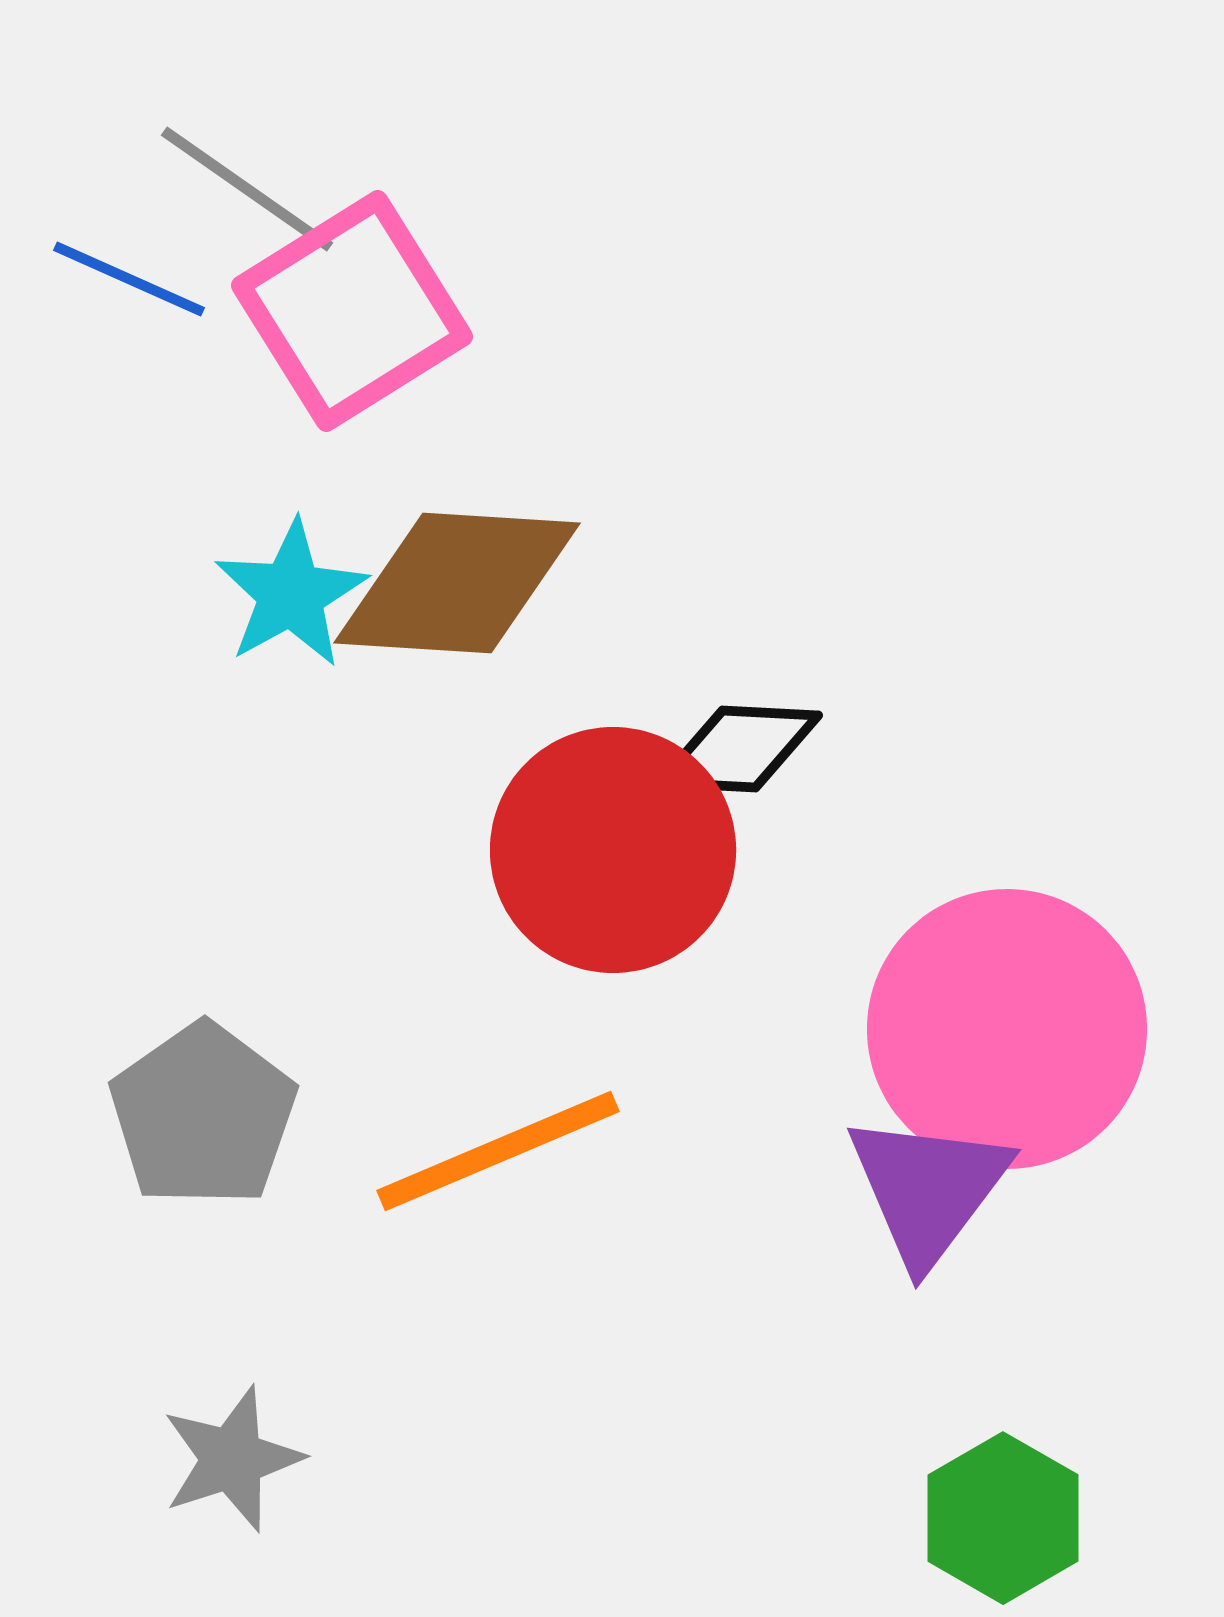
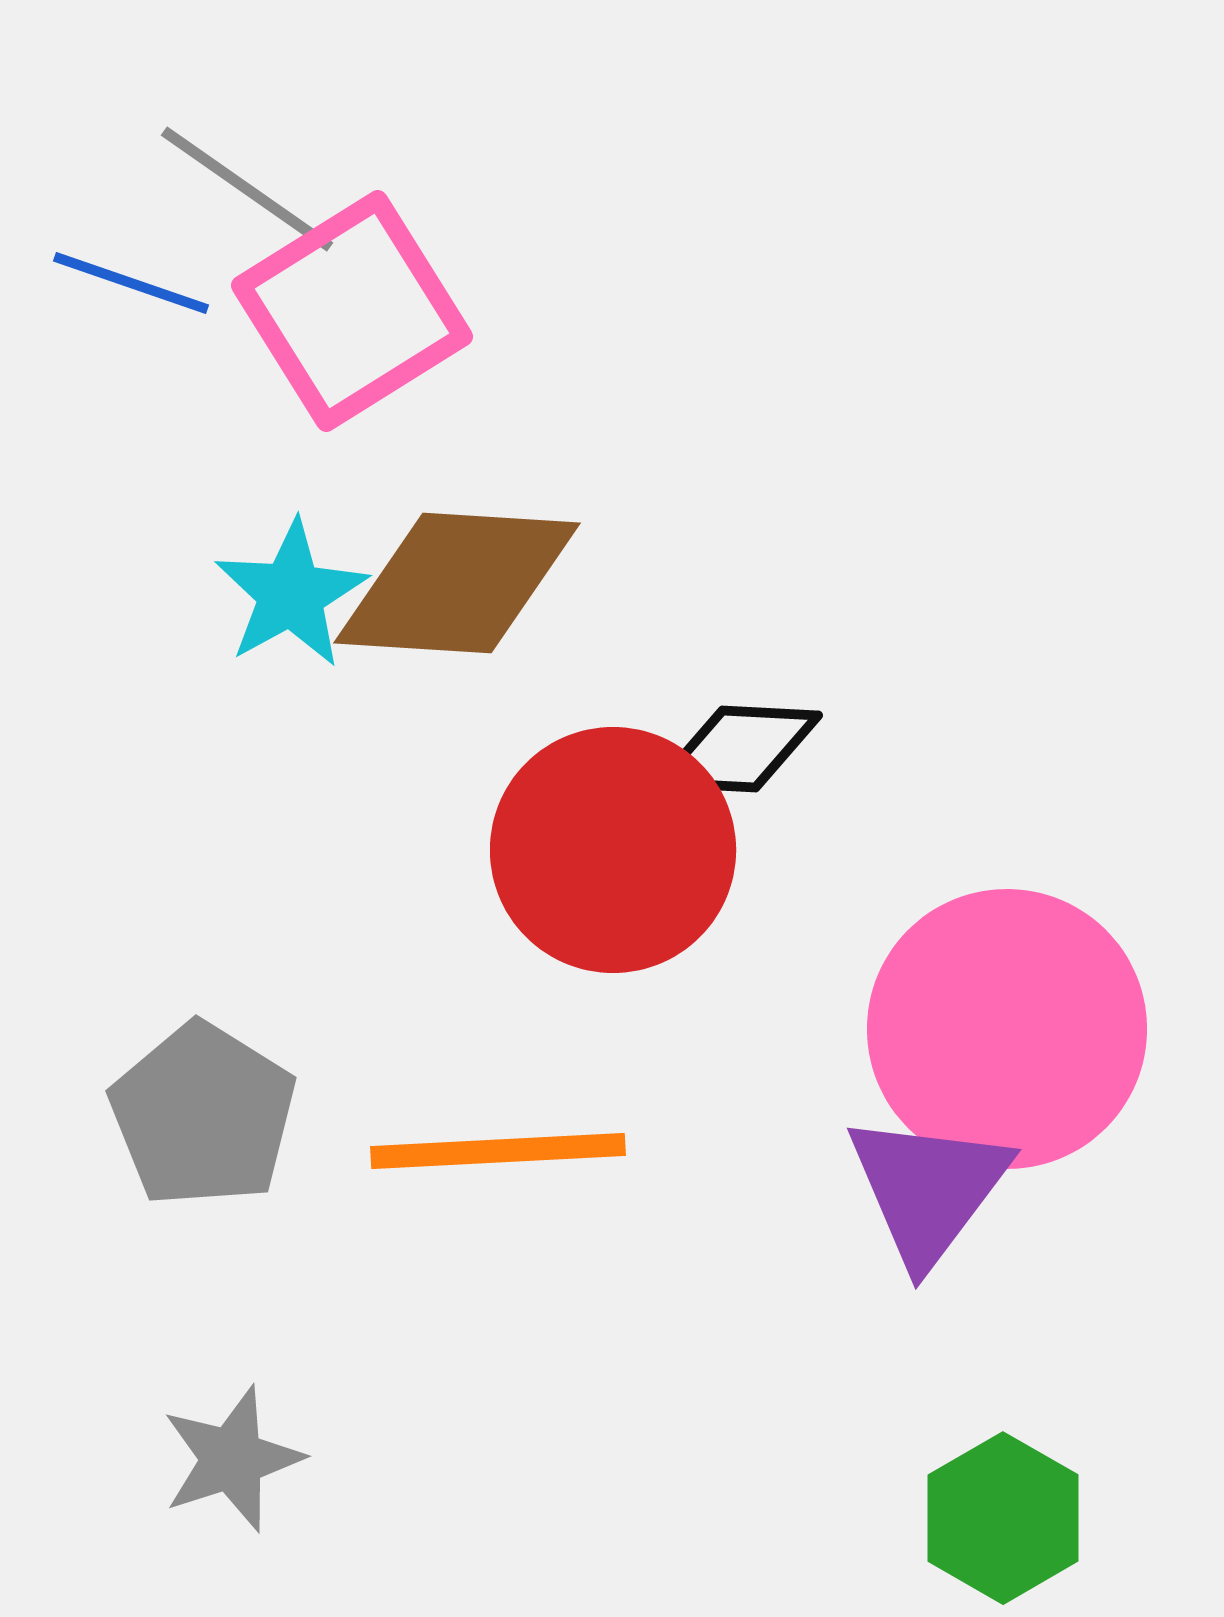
blue line: moved 2 px right, 4 px down; rotated 5 degrees counterclockwise
gray pentagon: rotated 5 degrees counterclockwise
orange line: rotated 20 degrees clockwise
